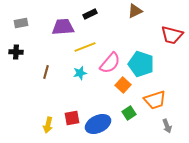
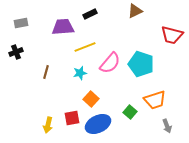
black cross: rotated 24 degrees counterclockwise
orange square: moved 32 px left, 14 px down
green square: moved 1 px right, 1 px up; rotated 16 degrees counterclockwise
